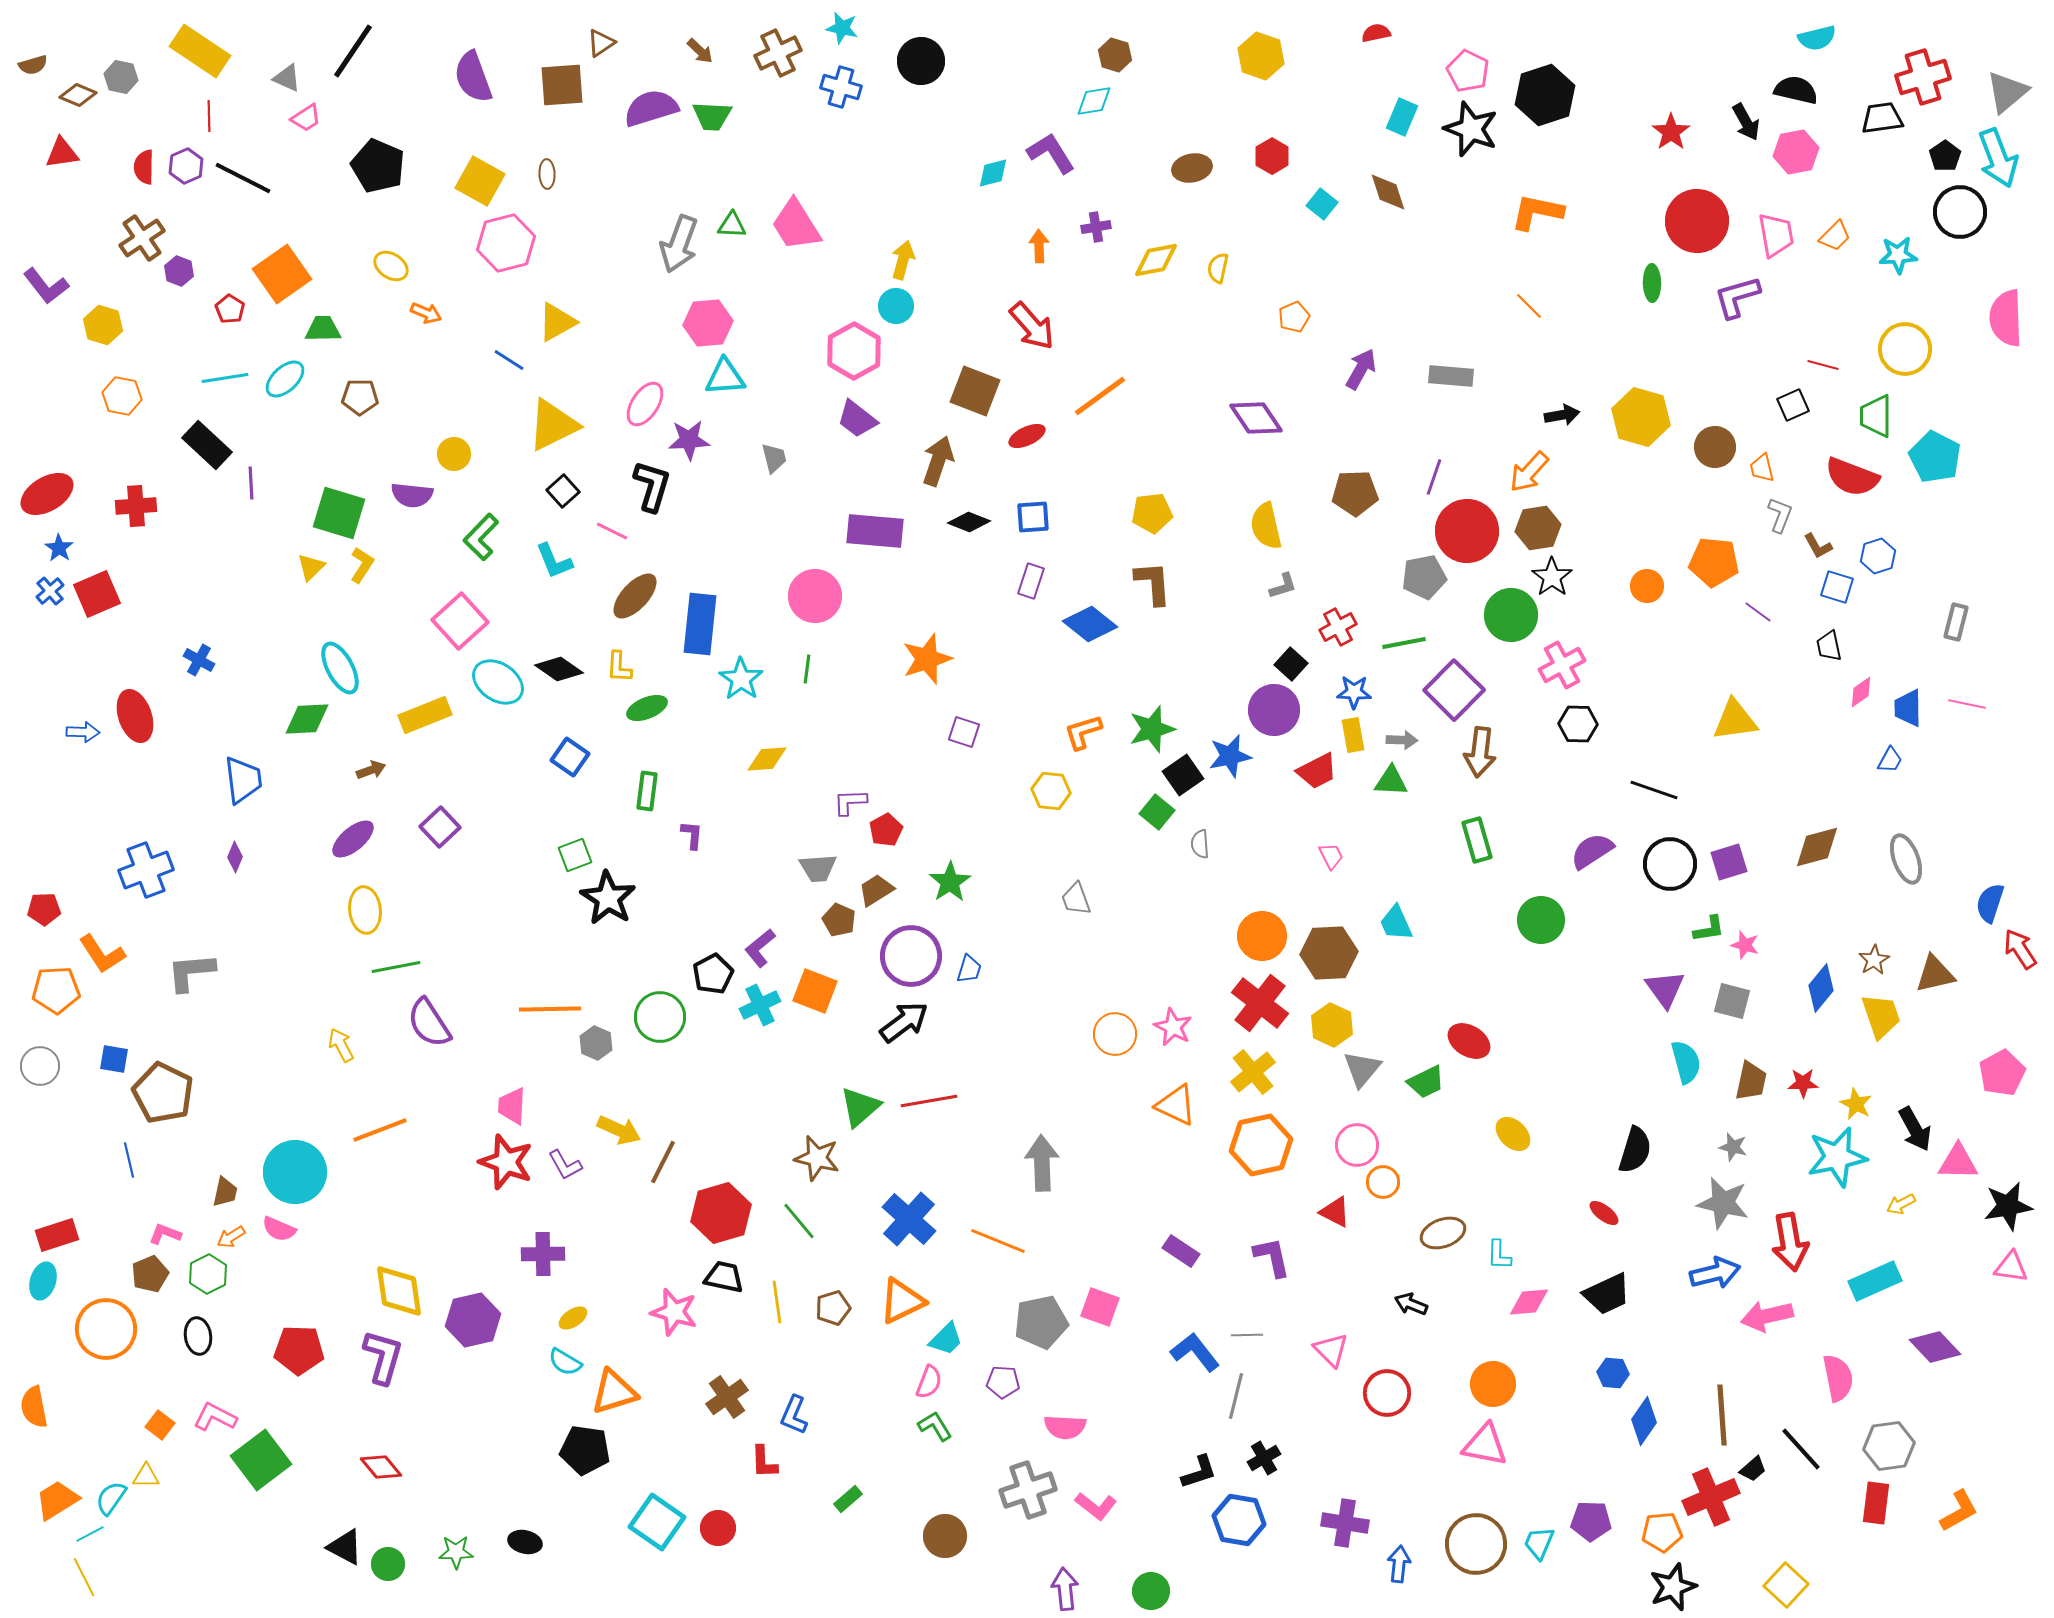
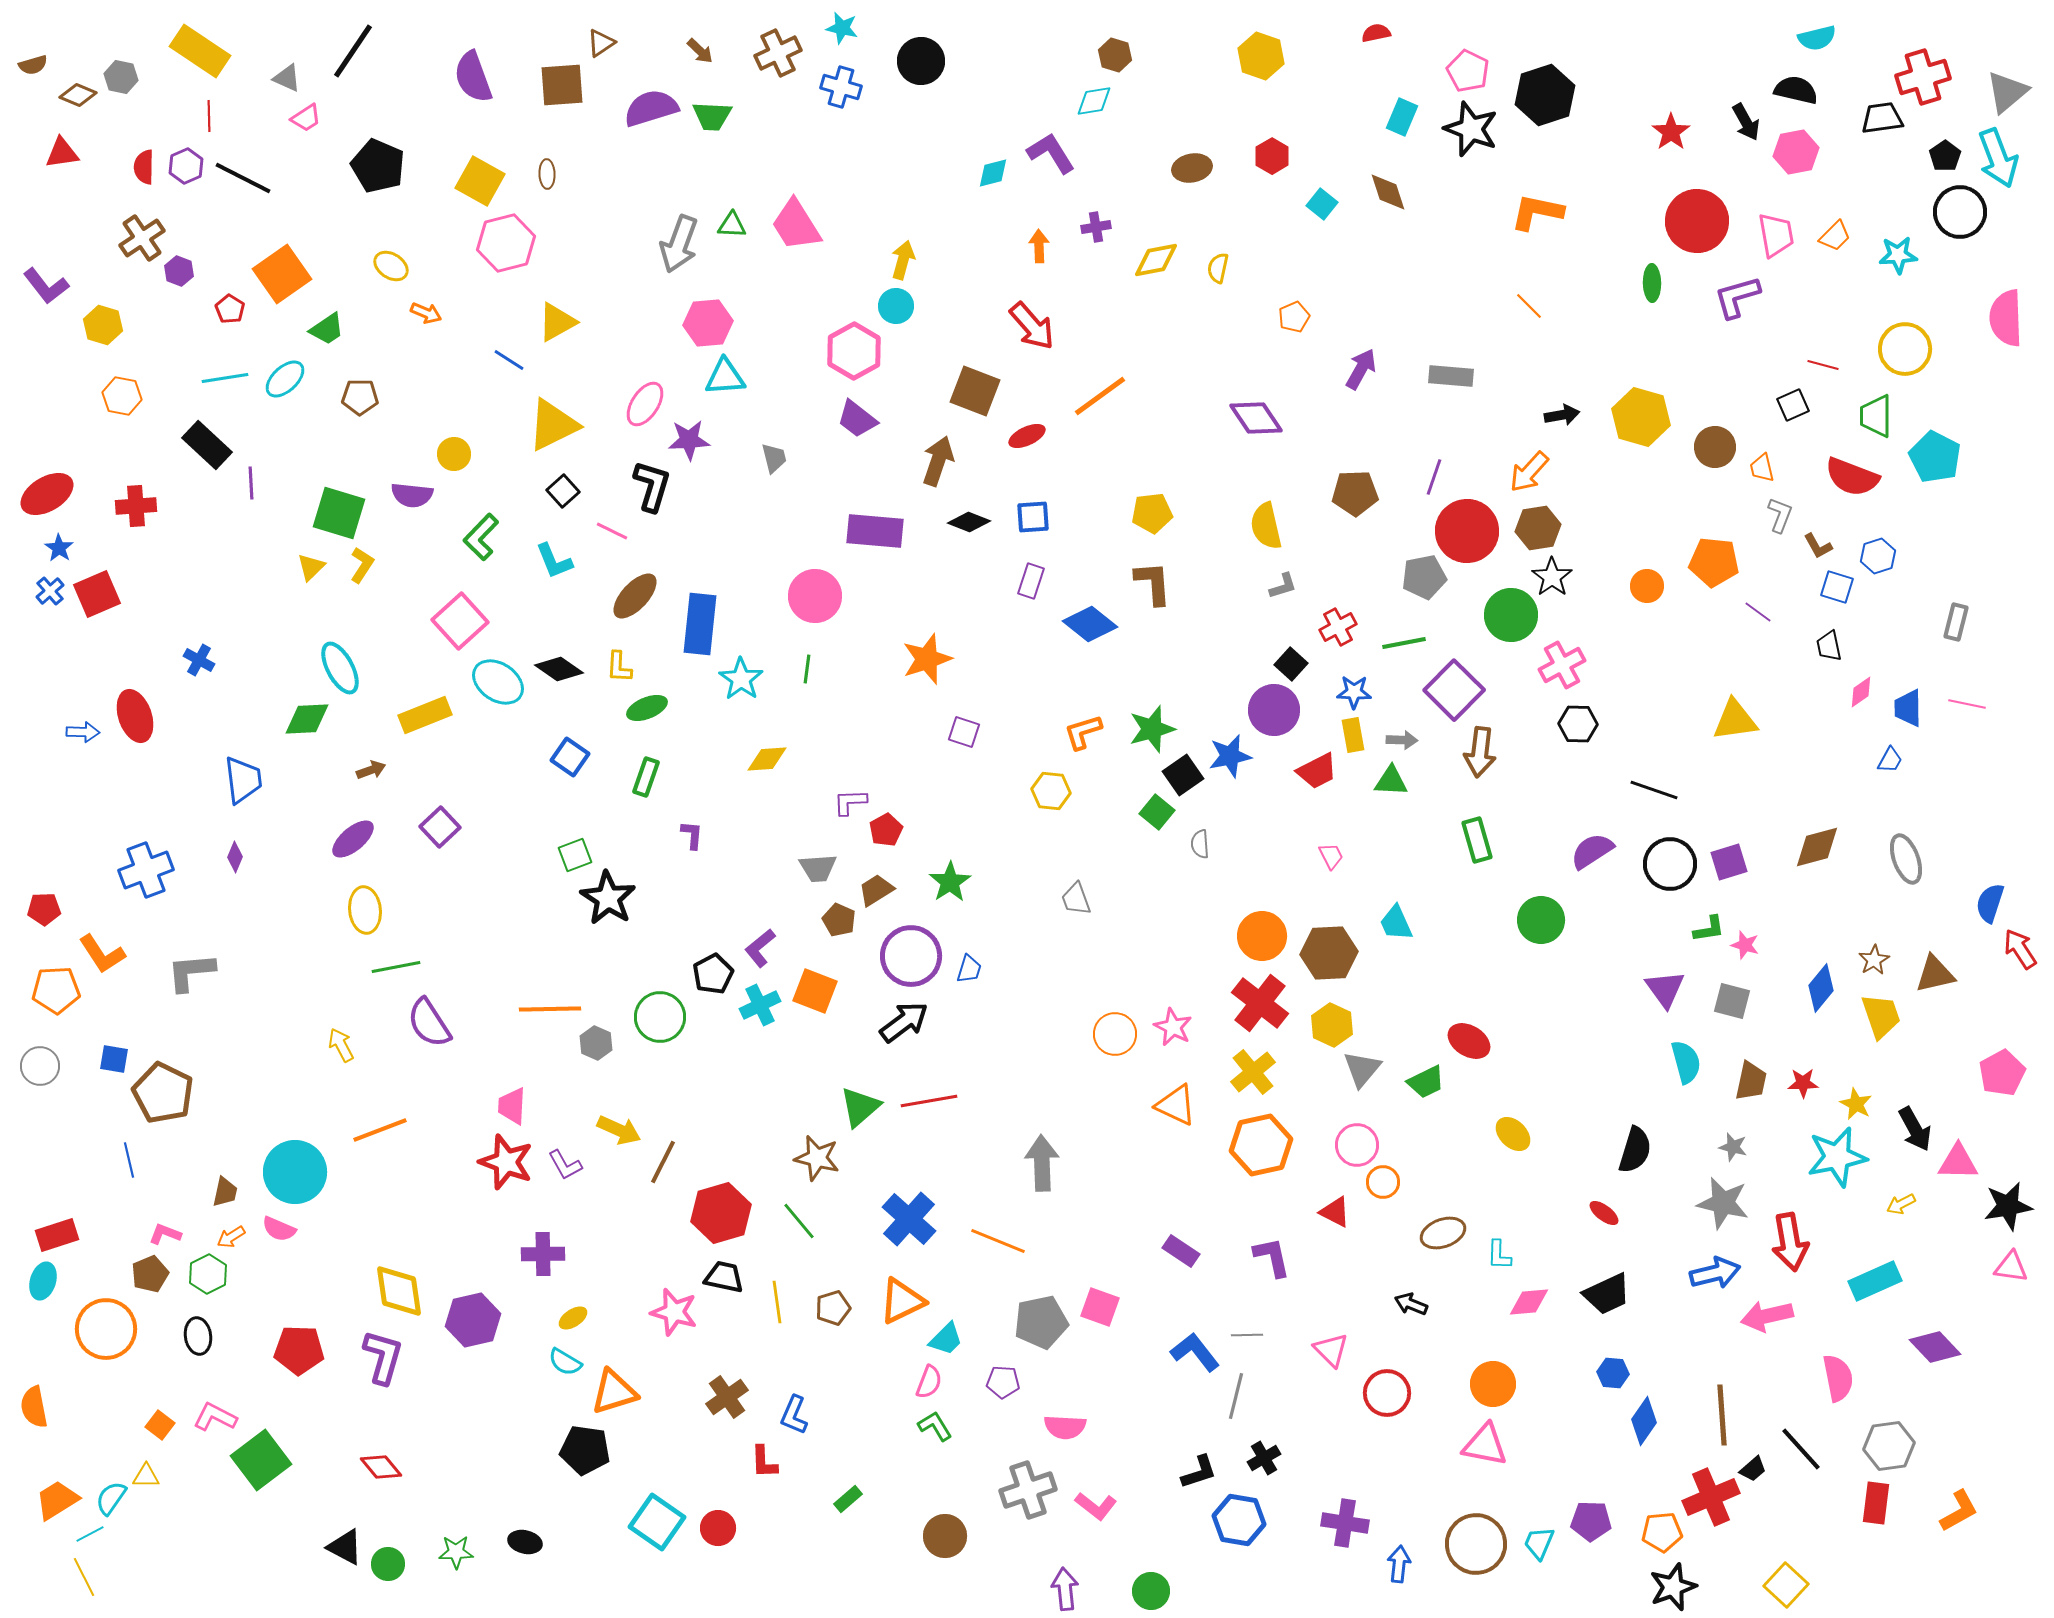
green trapezoid at (323, 329): moved 4 px right; rotated 147 degrees clockwise
green rectangle at (647, 791): moved 1 px left, 14 px up; rotated 12 degrees clockwise
